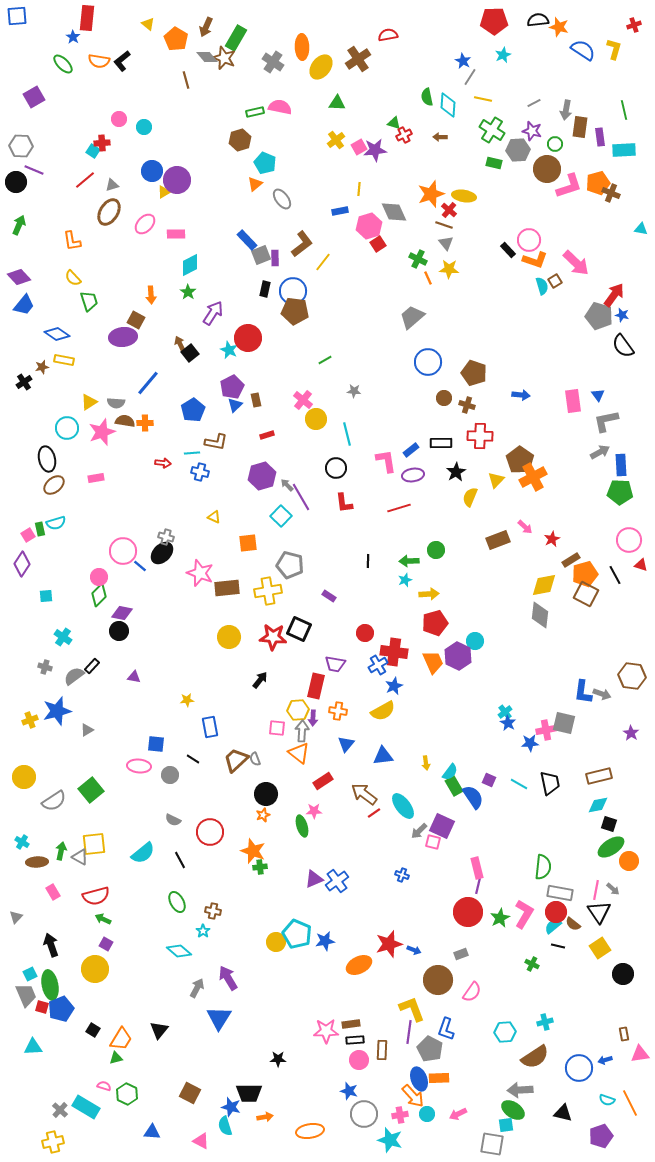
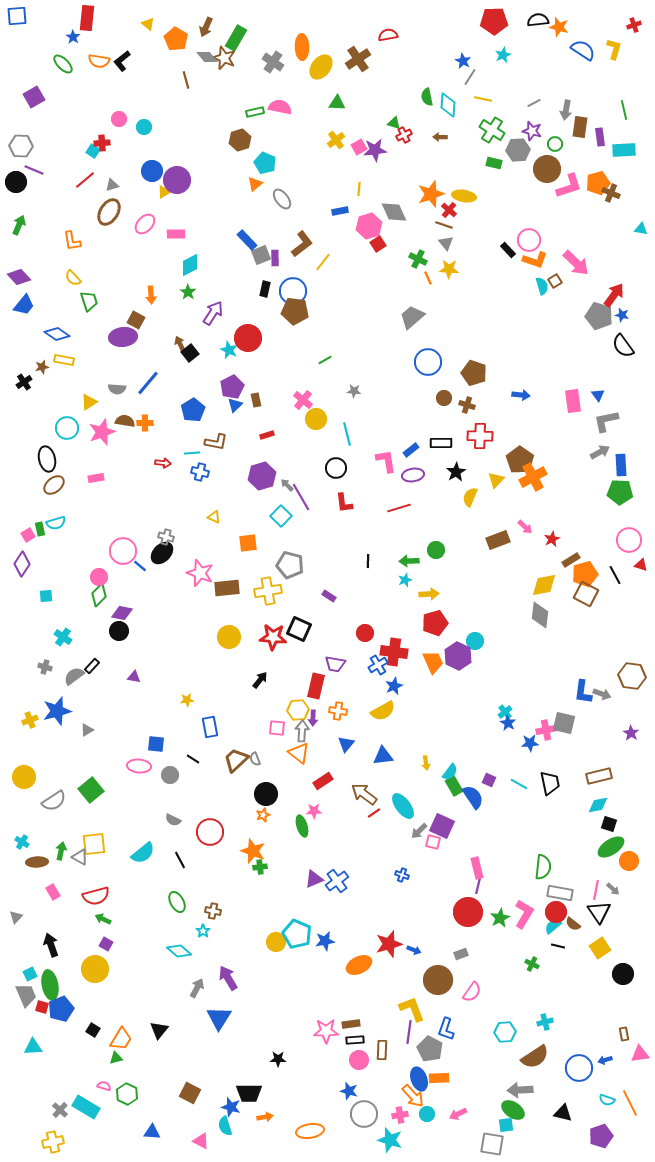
gray semicircle at (116, 403): moved 1 px right, 14 px up
